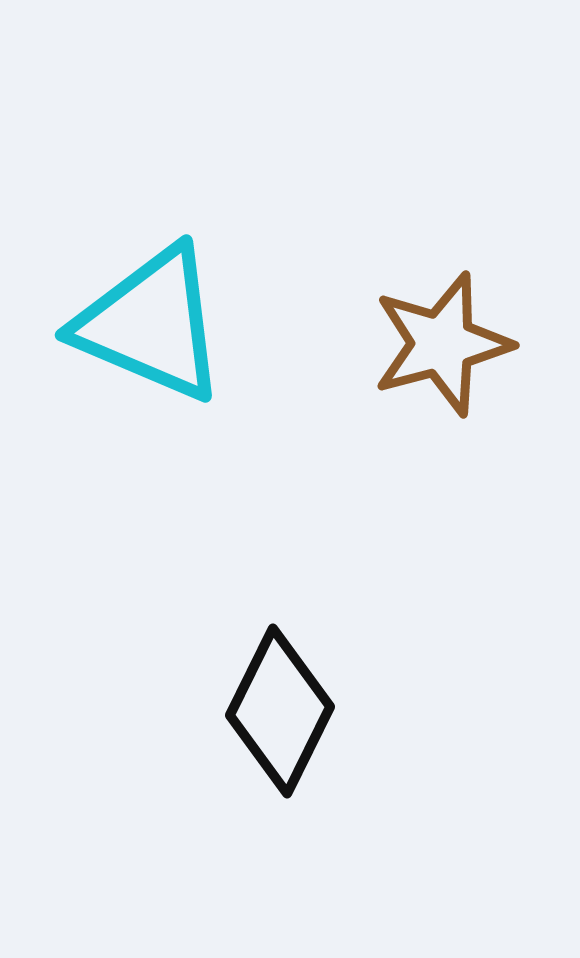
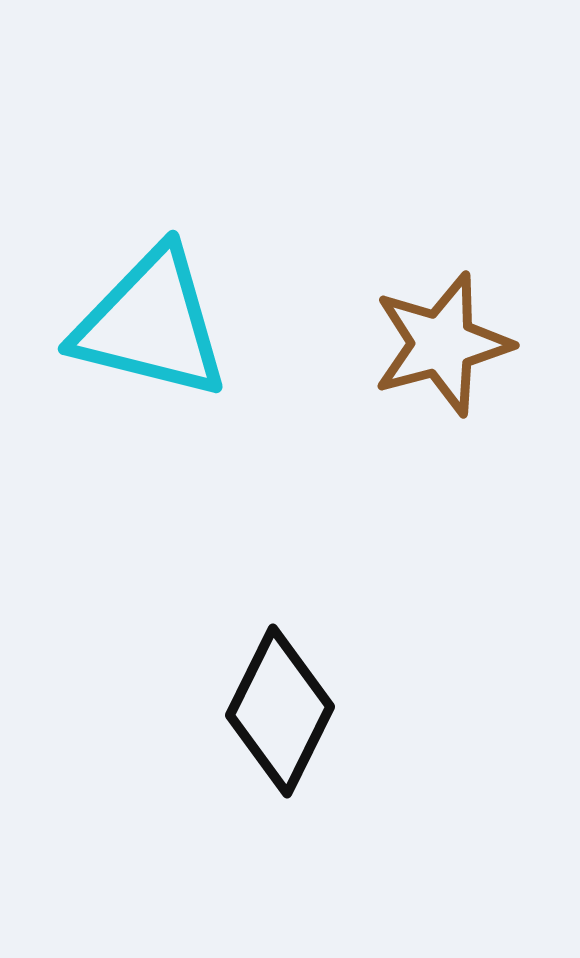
cyan triangle: rotated 9 degrees counterclockwise
